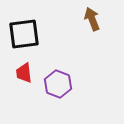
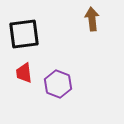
brown arrow: rotated 15 degrees clockwise
